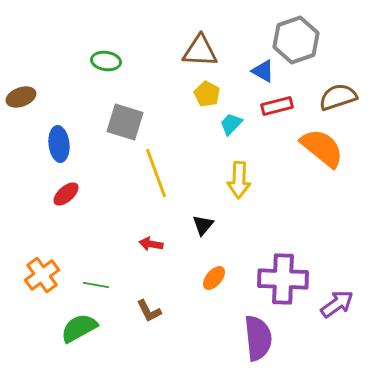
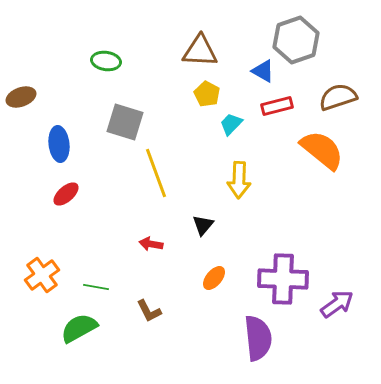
orange semicircle: moved 2 px down
green line: moved 2 px down
